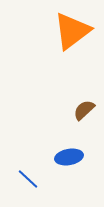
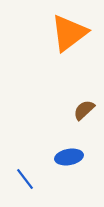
orange triangle: moved 3 px left, 2 px down
blue line: moved 3 px left; rotated 10 degrees clockwise
